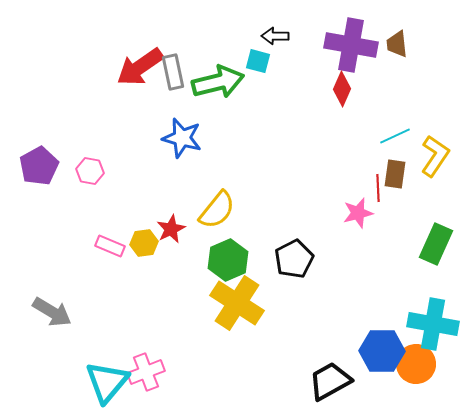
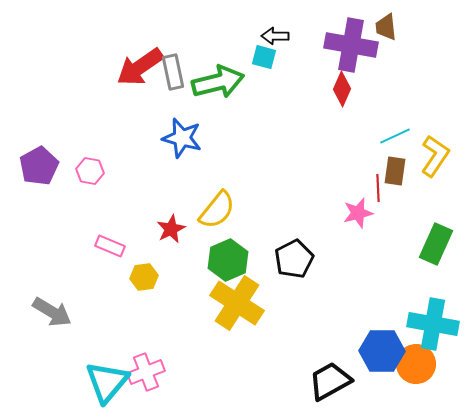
brown trapezoid: moved 11 px left, 17 px up
cyan square: moved 6 px right, 4 px up
brown rectangle: moved 3 px up
yellow hexagon: moved 34 px down
